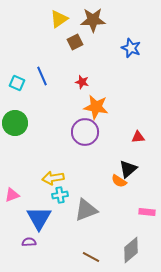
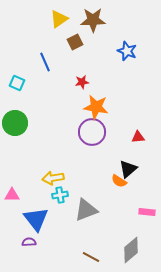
blue star: moved 4 px left, 3 px down
blue line: moved 3 px right, 14 px up
red star: rotated 24 degrees counterclockwise
purple circle: moved 7 px right
pink triangle: rotated 21 degrees clockwise
blue triangle: moved 3 px left, 1 px down; rotated 8 degrees counterclockwise
